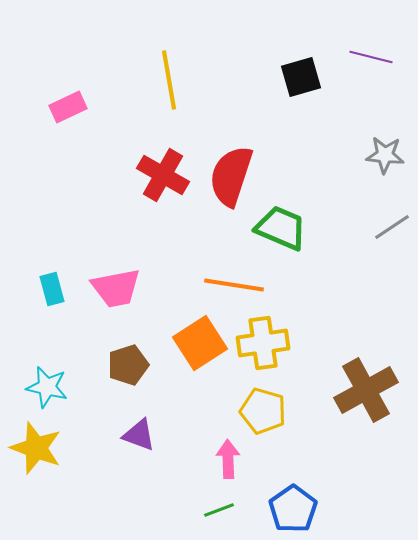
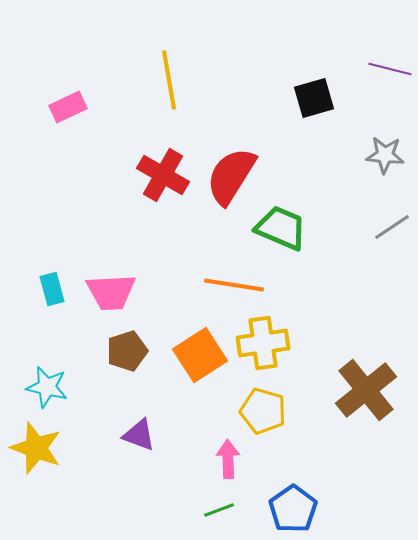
purple line: moved 19 px right, 12 px down
black square: moved 13 px right, 21 px down
red semicircle: rotated 14 degrees clockwise
pink trapezoid: moved 5 px left, 4 px down; rotated 8 degrees clockwise
orange square: moved 12 px down
brown pentagon: moved 1 px left, 14 px up
brown cross: rotated 10 degrees counterclockwise
